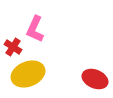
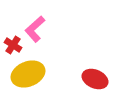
pink L-shape: rotated 24 degrees clockwise
red cross: moved 2 px up
